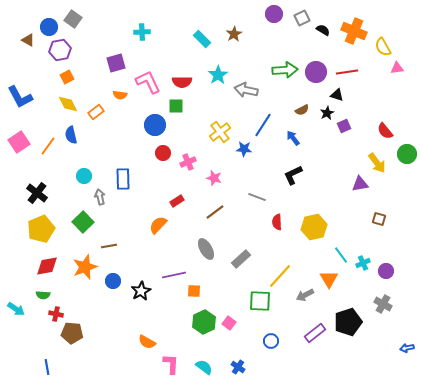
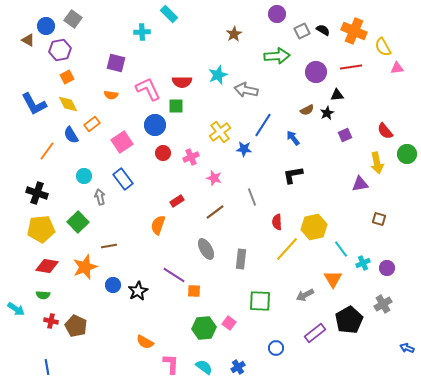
purple circle at (274, 14): moved 3 px right
gray square at (302, 18): moved 13 px down
blue circle at (49, 27): moved 3 px left, 1 px up
cyan rectangle at (202, 39): moved 33 px left, 25 px up
purple square at (116, 63): rotated 30 degrees clockwise
green arrow at (285, 70): moved 8 px left, 14 px up
red line at (347, 72): moved 4 px right, 5 px up
cyan star at (218, 75): rotated 12 degrees clockwise
pink L-shape at (148, 82): moved 7 px down
orange semicircle at (120, 95): moved 9 px left
black triangle at (337, 95): rotated 24 degrees counterclockwise
blue L-shape at (20, 97): moved 14 px right, 7 px down
brown semicircle at (302, 110): moved 5 px right
orange rectangle at (96, 112): moved 4 px left, 12 px down
purple square at (344, 126): moved 1 px right, 9 px down
blue semicircle at (71, 135): rotated 18 degrees counterclockwise
pink square at (19, 142): moved 103 px right
orange line at (48, 146): moved 1 px left, 5 px down
pink cross at (188, 162): moved 3 px right, 5 px up
yellow arrow at (377, 163): rotated 25 degrees clockwise
black L-shape at (293, 175): rotated 15 degrees clockwise
blue rectangle at (123, 179): rotated 35 degrees counterclockwise
black cross at (37, 193): rotated 20 degrees counterclockwise
gray line at (257, 197): moved 5 px left; rotated 48 degrees clockwise
green square at (83, 222): moved 5 px left
orange semicircle at (158, 225): rotated 24 degrees counterclockwise
yellow pentagon at (41, 229): rotated 16 degrees clockwise
cyan line at (341, 255): moved 6 px up
gray rectangle at (241, 259): rotated 42 degrees counterclockwise
red diamond at (47, 266): rotated 20 degrees clockwise
purple circle at (386, 271): moved 1 px right, 3 px up
purple line at (174, 275): rotated 45 degrees clockwise
yellow line at (280, 276): moved 7 px right, 27 px up
orange triangle at (329, 279): moved 4 px right
blue circle at (113, 281): moved 4 px down
black star at (141, 291): moved 3 px left
gray cross at (383, 304): rotated 30 degrees clockwise
red cross at (56, 314): moved 5 px left, 7 px down
green hexagon at (204, 322): moved 6 px down; rotated 20 degrees clockwise
black pentagon at (348, 322): moved 1 px right, 2 px up; rotated 12 degrees counterclockwise
brown pentagon at (72, 333): moved 4 px right, 7 px up; rotated 20 degrees clockwise
blue circle at (271, 341): moved 5 px right, 7 px down
orange semicircle at (147, 342): moved 2 px left
blue arrow at (407, 348): rotated 32 degrees clockwise
blue cross at (238, 367): rotated 24 degrees clockwise
